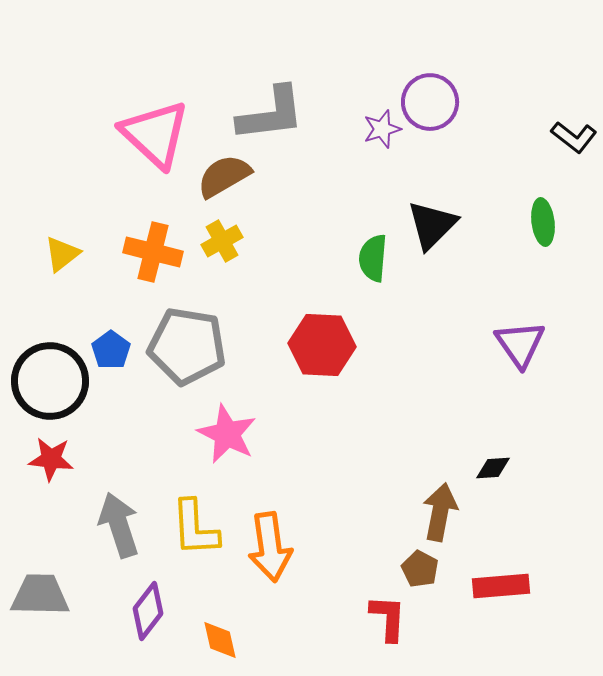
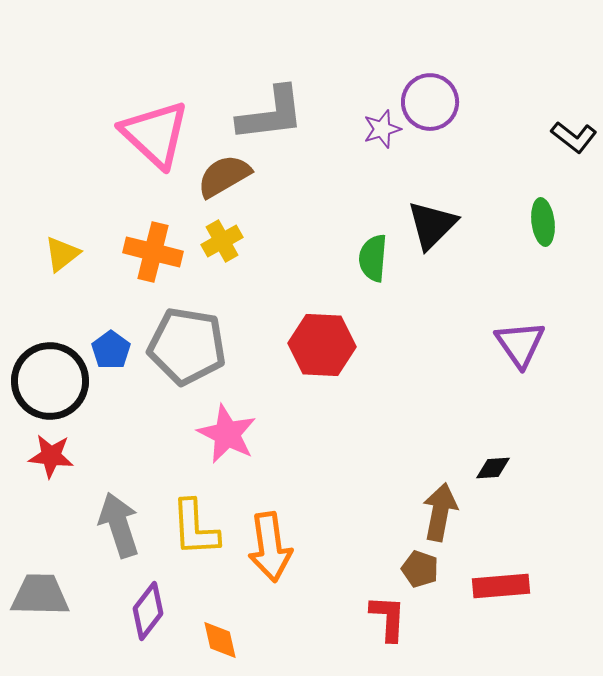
red star: moved 3 px up
brown pentagon: rotated 9 degrees counterclockwise
